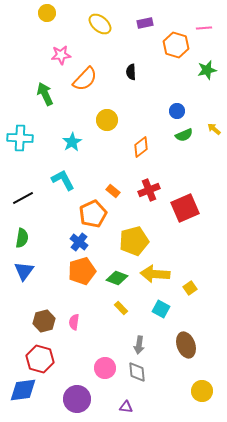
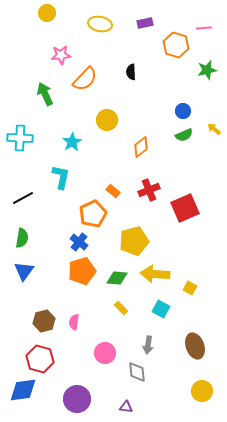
yellow ellipse at (100, 24): rotated 30 degrees counterclockwise
blue circle at (177, 111): moved 6 px right
cyan L-shape at (63, 180): moved 2 px left, 3 px up; rotated 40 degrees clockwise
green diamond at (117, 278): rotated 15 degrees counterclockwise
yellow square at (190, 288): rotated 24 degrees counterclockwise
gray arrow at (139, 345): moved 9 px right
brown ellipse at (186, 345): moved 9 px right, 1 px down
pink circle at (105, 368): moved 15 px up
